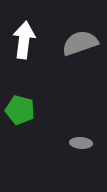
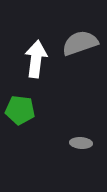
white arrow: moved 12 px right, 19 px down
green pentagon: rotated 8 degrees counterclockwise
